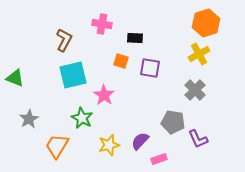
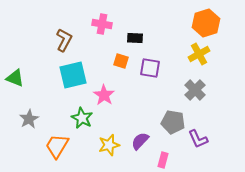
pink rectangle: moved 4 px right, 1 px down; rotated 56 degrees counterclockwise
